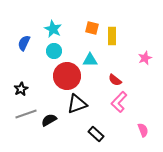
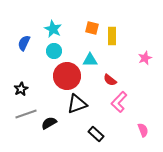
red semicircle: moved 5 px left
black semicircle: moved 3 px down
